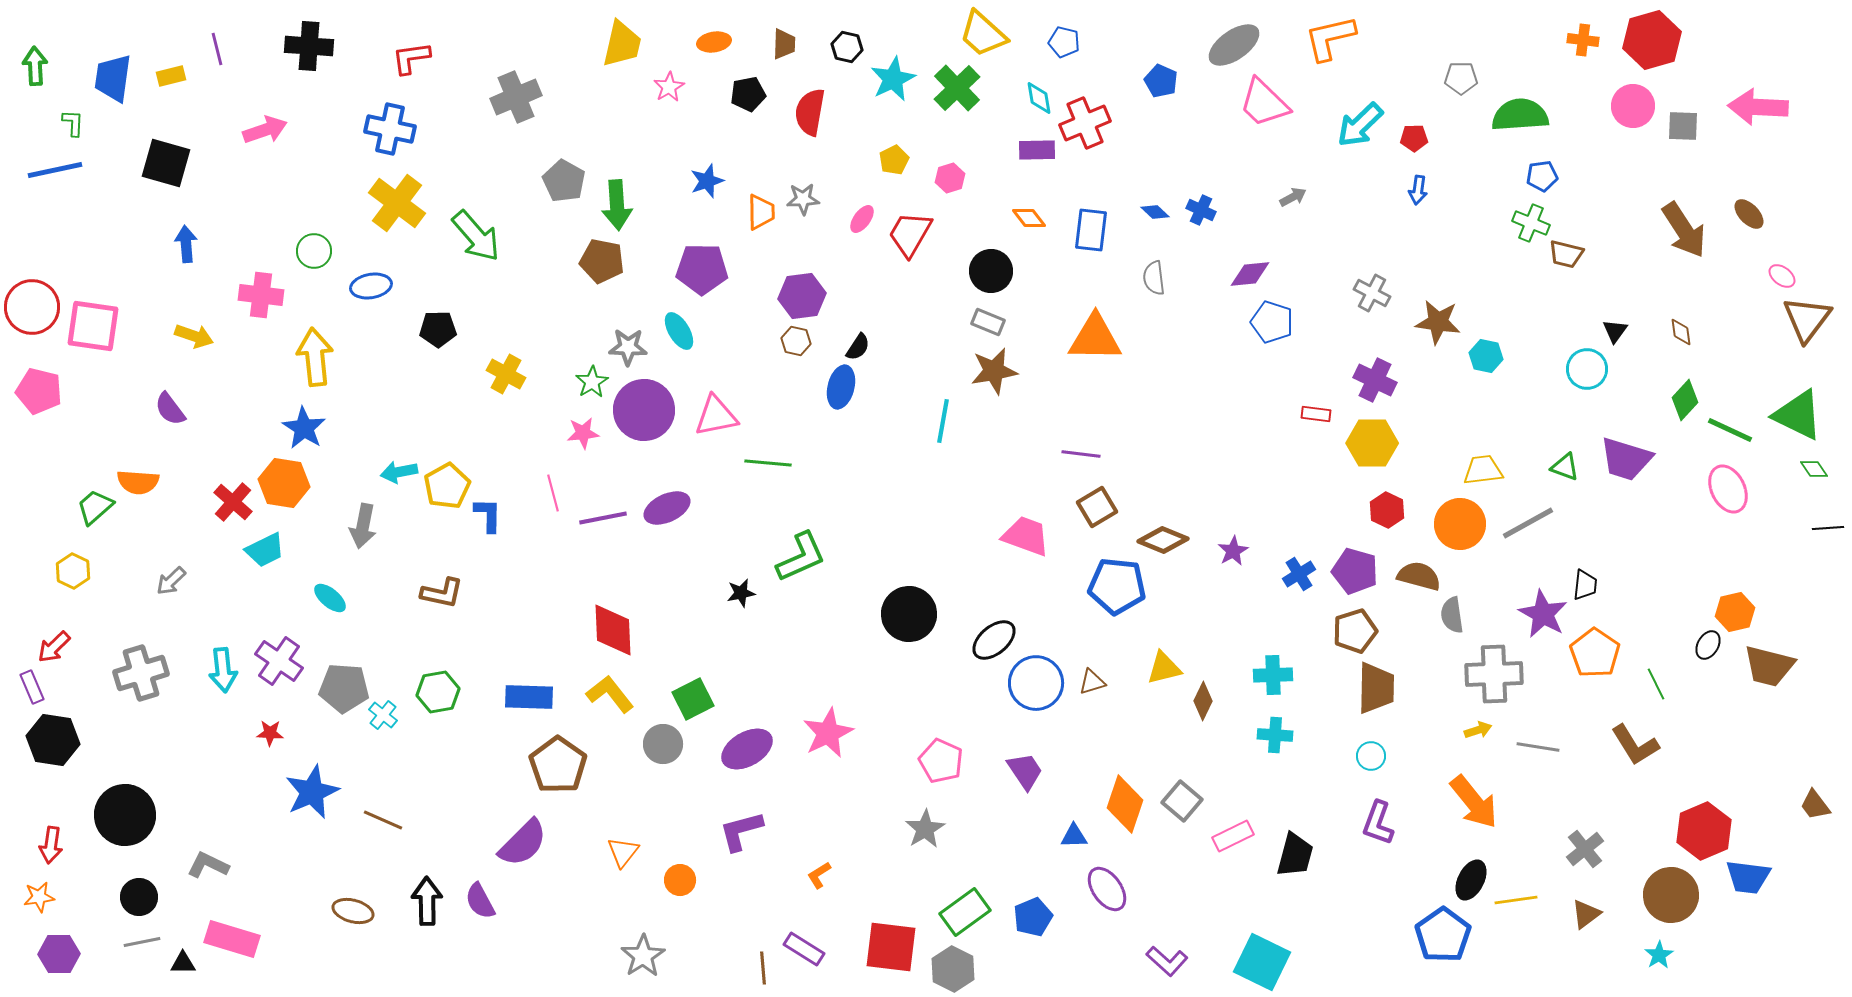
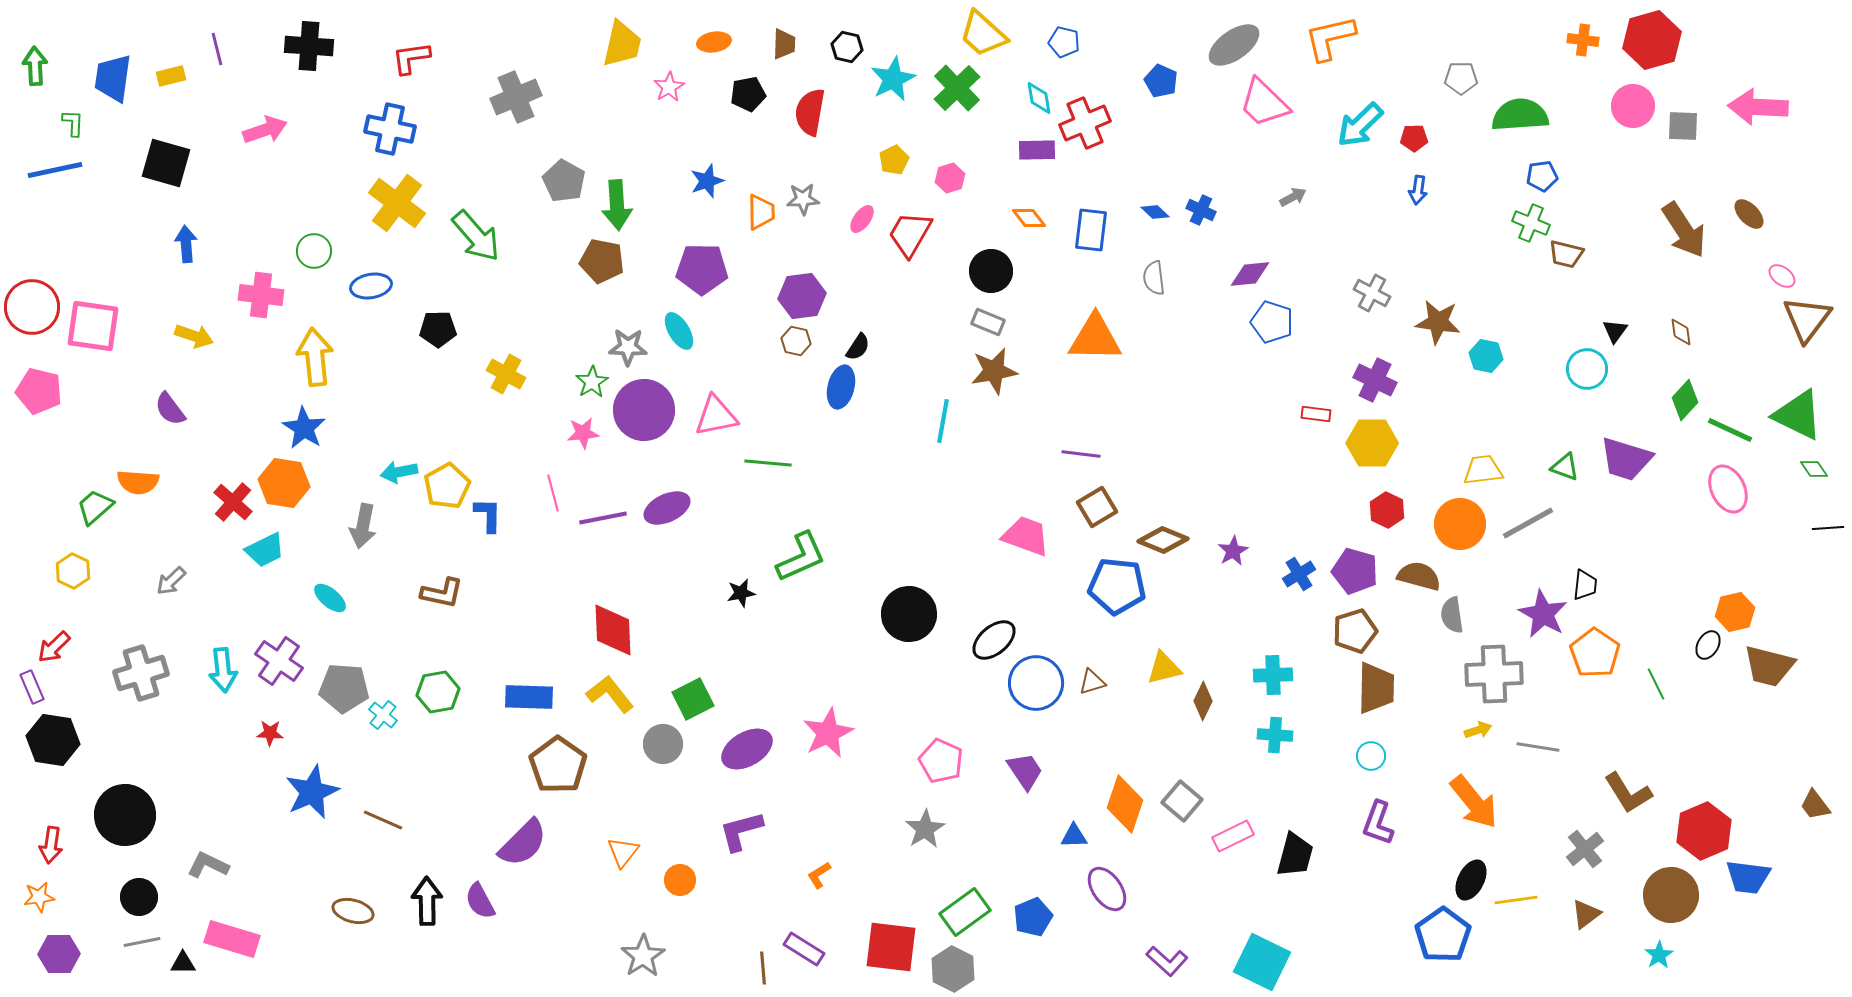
brown L-shape at (1635, 745): moved 7 px left, 48 px down
